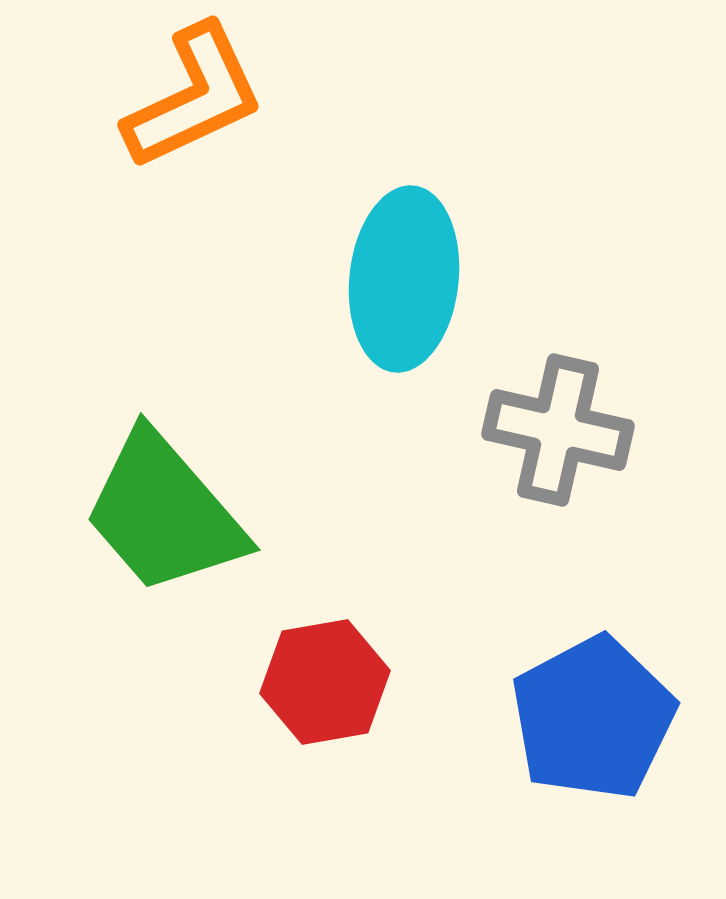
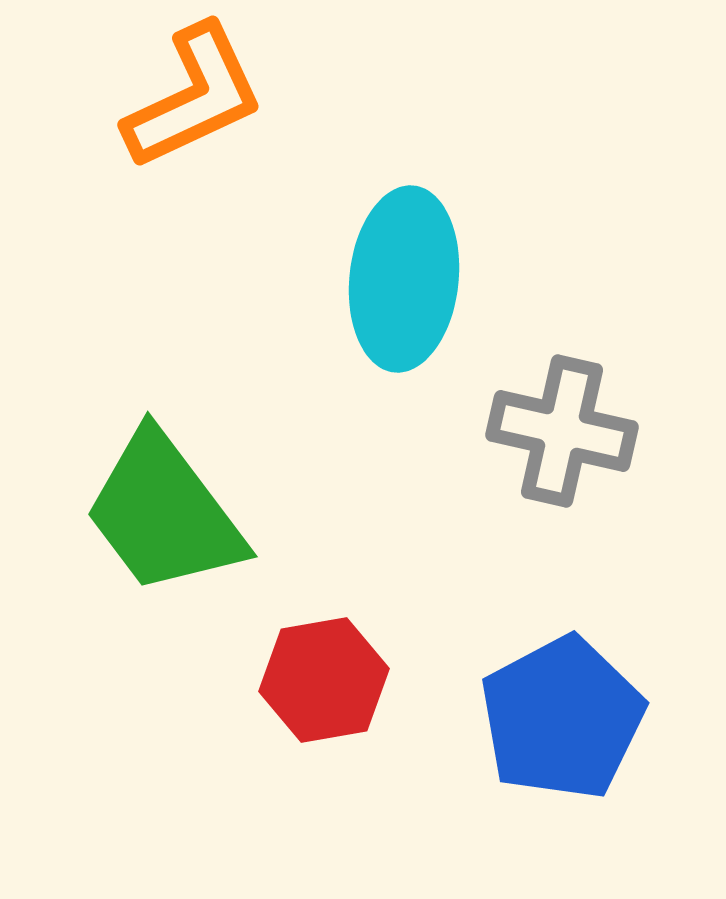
gray cross: moved 4 px right, 1 px down
green trapezoid: rotated 4 degrees clockwise
red hexagon: moved 1 px left, 2 px up
blue pentagon: moved 31 px left
